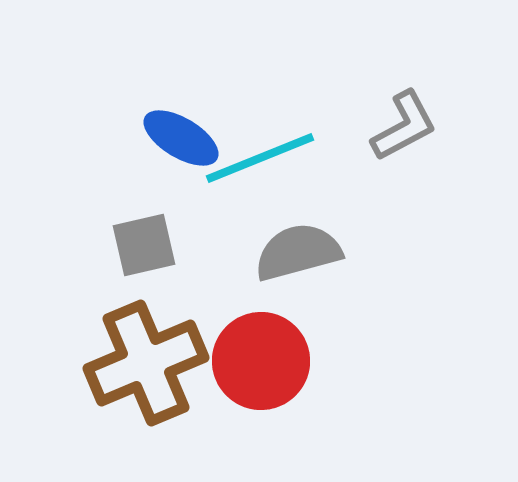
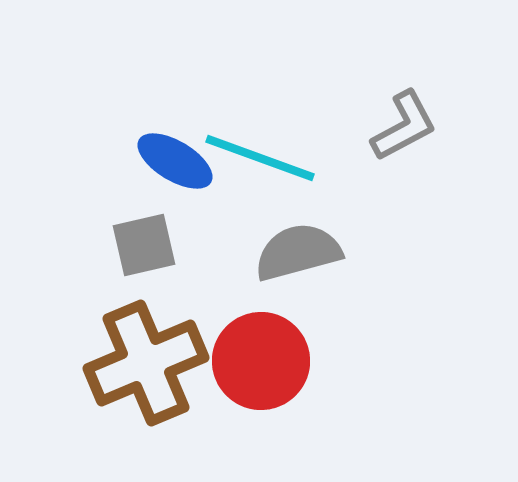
blue ellipse: moved 6 px left, 23 px down
cyan line: rotated 42 degrees clockwise
